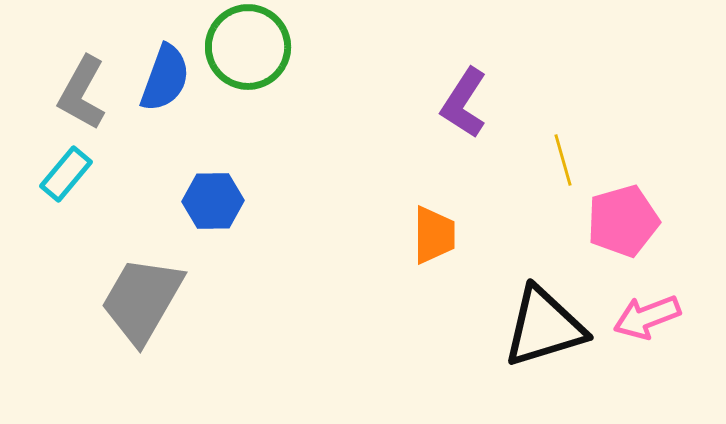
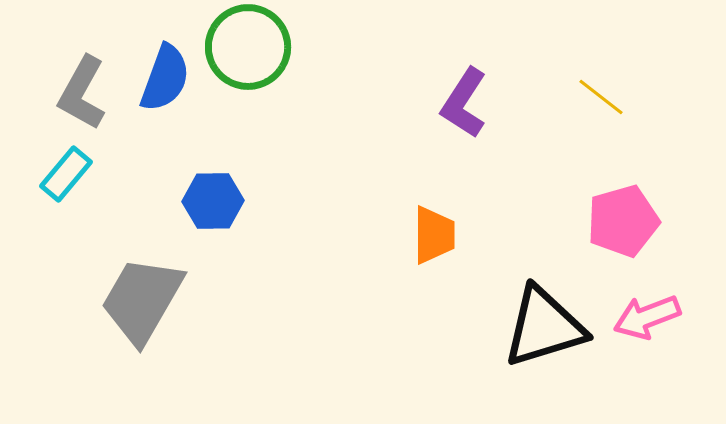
yellow line: moved 38 px right, 63 px up; rotated 36 degrees counterclockwise
